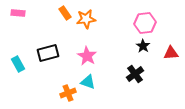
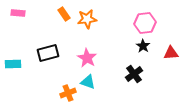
orange rectangle: moved 1 px left, 1 px down
orange star: moved 1 px right
pink star: moved 2 px down
cyan rectangle: moved 5 px left; rotated 63 degrees counterclockwise
black cross: moved 1 px left
